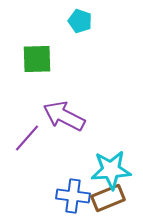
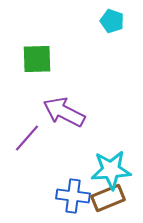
cyan pentagon: moved 32 px right
purple arrow: moved 4 px up
